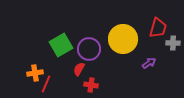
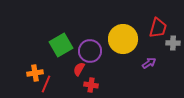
purple circle: moved 1 px right, 2 px down
